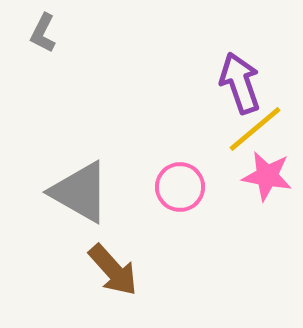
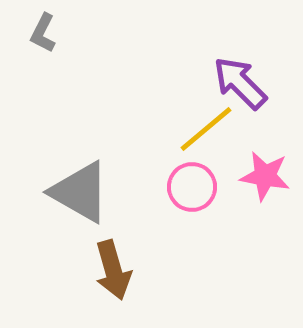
purple arrow: rotated 26 degrees counterclockwise
yellow line: moved 49 px left
pink star: moved 2 px left
pink circle: moved 12 px right
brown arrow: rotated 26 degrees clockwise
